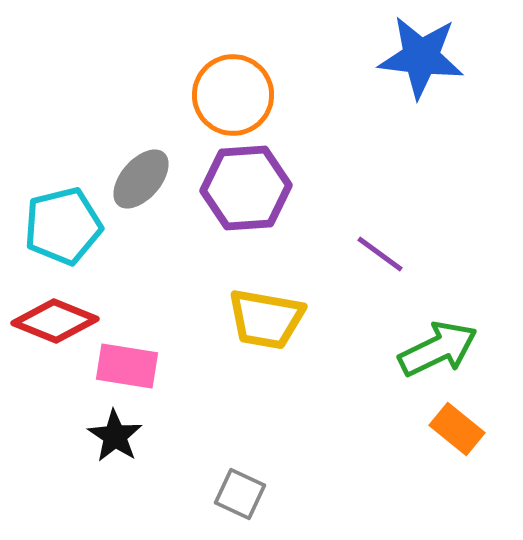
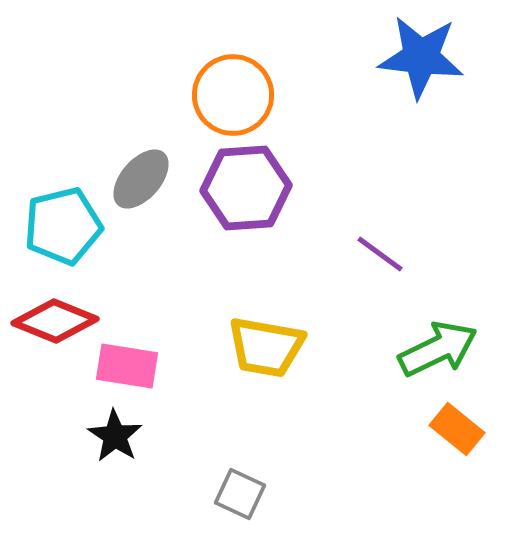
yellow trapezoid: moved 28 px down
